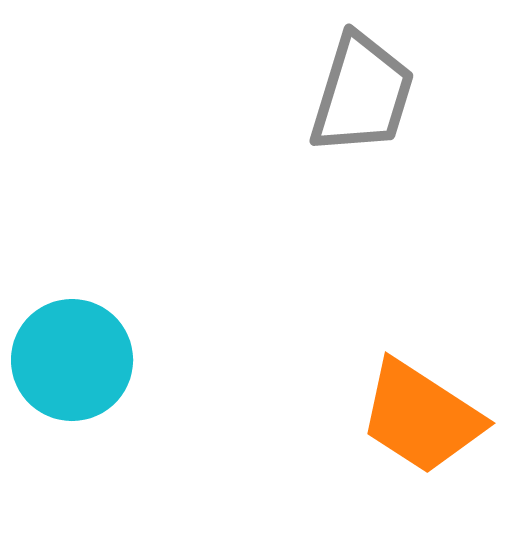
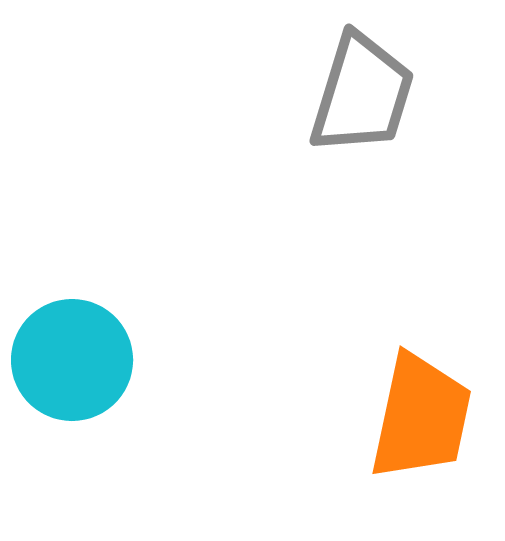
orange trapezoid: rotated 111 degrees counterclockwise
